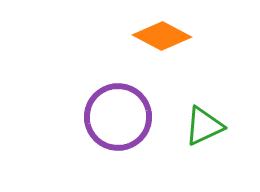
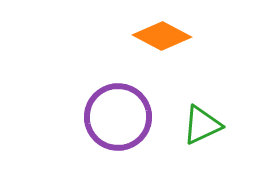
green triangle: moved 2 px left, 1 px up
